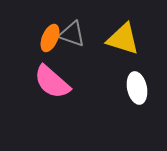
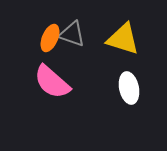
white ellipse: moved 8 px left
